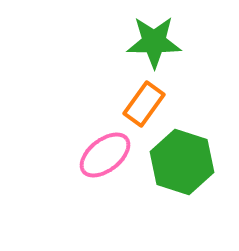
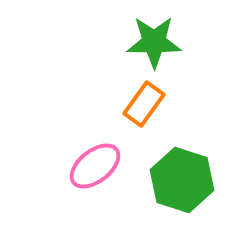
pink ellipse: moved 10 px left, 11 px down
green hexagon: moved 18 px down
